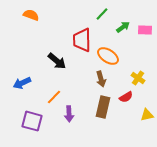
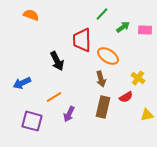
black arrow: rotated 24 degrees clockwise
orange line: rotated 14 degrees clockwise
purple arrow: rotated 28 degrees clockwise
